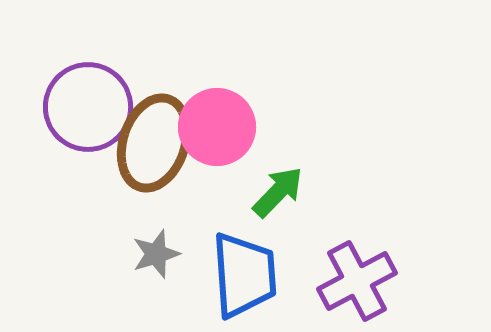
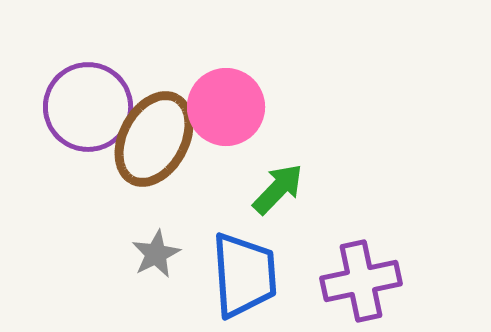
pink circle: moved 9 px right, 20 px up
brown ellipse: moved 4 px up; rotated 10 degrees clockwise
green arrow: moved 3 px up
gray star: rotated 9 degrees counterclockwise
purple cross: moved 4 px right; rotated 16 degrees clockwise
